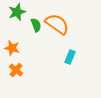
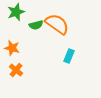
green star: moved 1 px left
green semicircle: rotated 96 degrees clockwise
cyan rectangle: moved 1 px left, 1 px up
